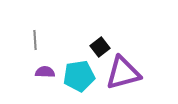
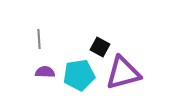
gray line: moved 4 px right, 1 px up
black square: rotated 24 degrees counterclockwise
cyan pentagon: moved 1 px up
